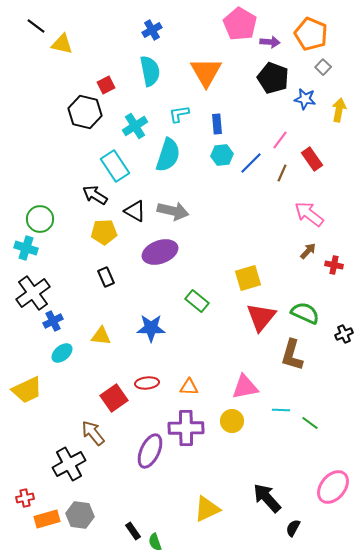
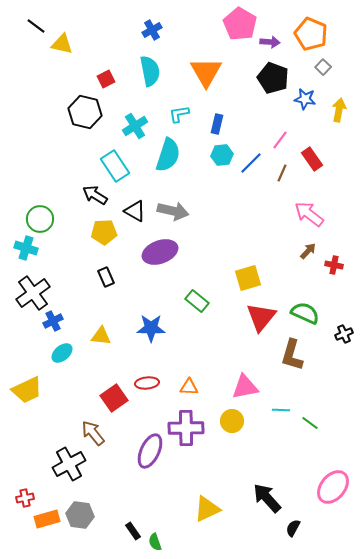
red square at (106, 85): moved 6 px up
blue rectangle at (217, 124): rotated 18 degrees clockwise
